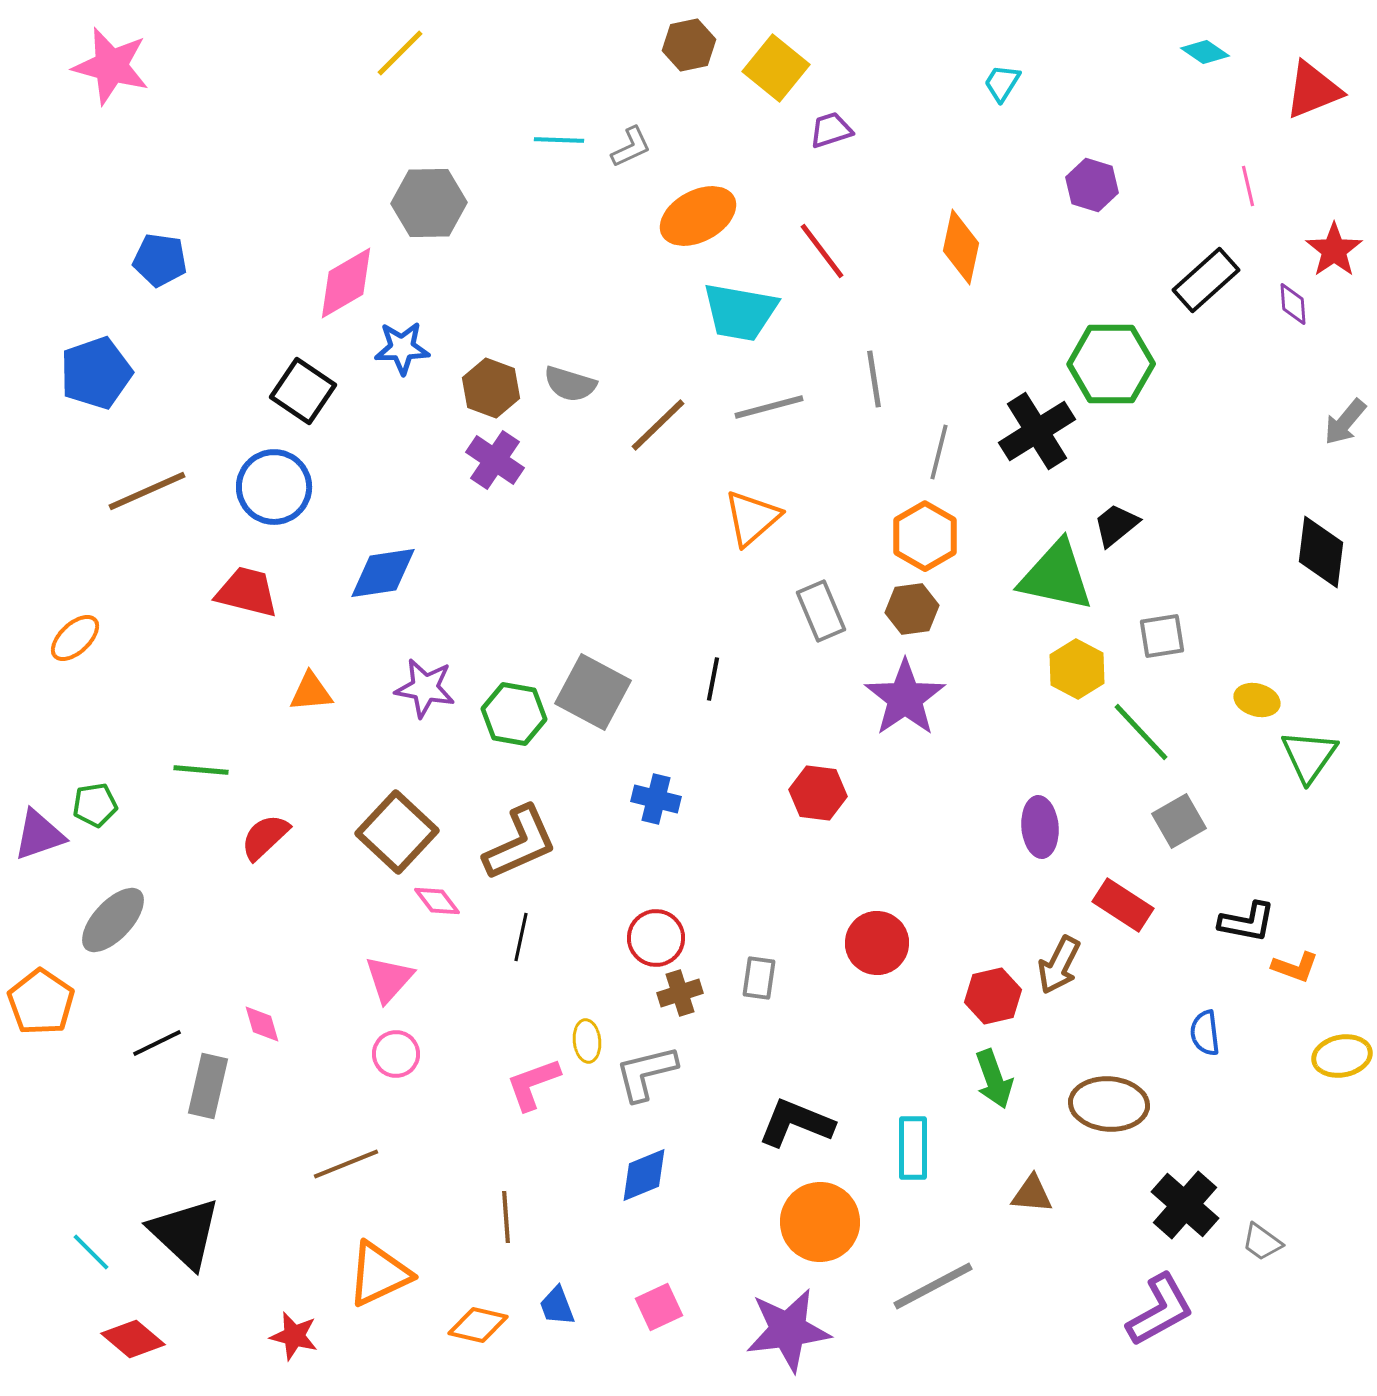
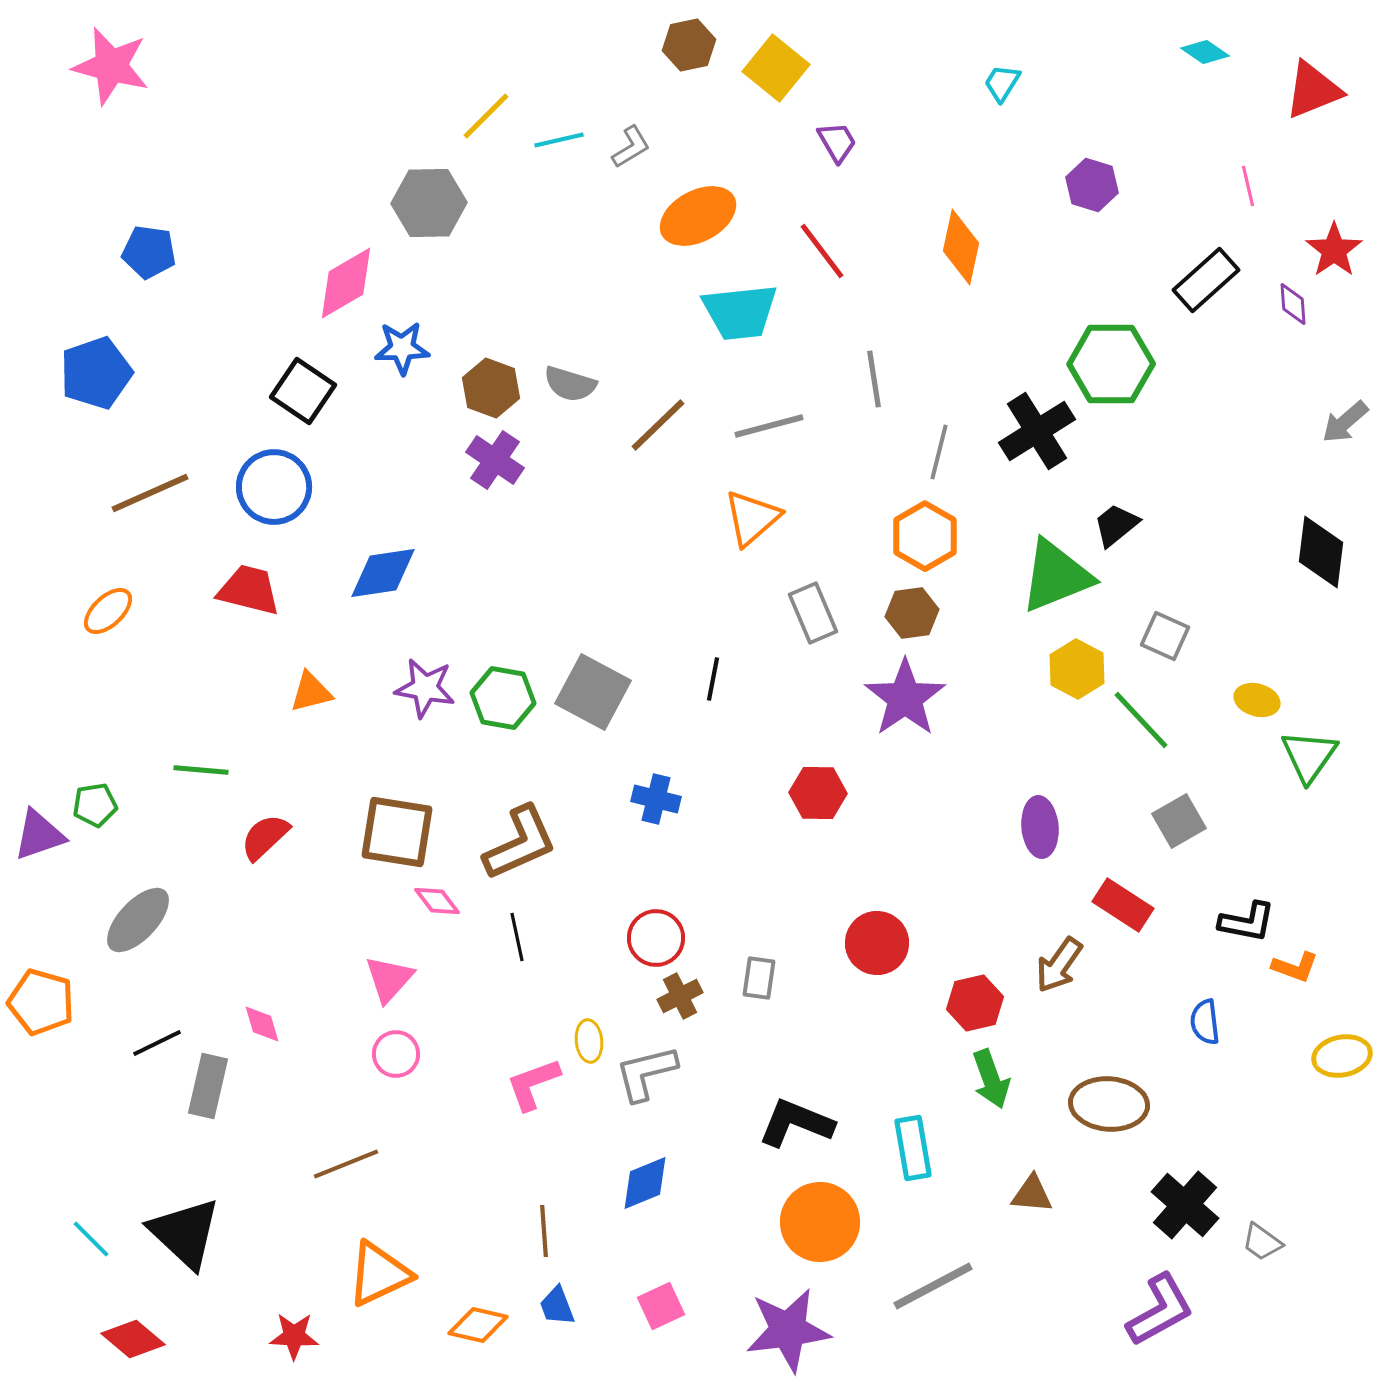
yellow line at (400, 53): moved 86 px right, 63 px down
purple trapezoid at (831, 130): moved 6 px right, 12 px down; rotated 78 degrees clockwise
cyan line at (559, 140): rotated 15 degrees counterclockwise
gray L-shape at (631, 147): rotated 6 degrees counterclockwise
blue pentagon at (160, 260): moved 11 px left, 8 px up
cyan trapezoid at (740, 312): rotated 16 degrees counterclockwise
gray line at (769, 407): moved 19 px down
gray arrow at (1345, 422): rotated 9 degrees clockwise
brown line at (147, 491): moved 3 px right, 2 px down
green triangle at (1056, 576): rotated 34 degrees counterclockwise
red trapezoid at (247, 592): moved 2 px right, 2 px up
brown hexagon at (912, 609): moved 4 px down
gray rectangle at (821, 611): moved 8 px left, 2 px down
gray square at (1162, 636): moved 3 px right; rotated 33 degrees clockwise
orange ellipse at (75, 638): moved 33 px right, 27 px up
orange triangle at (311, 692): rotated 9 degrees counterclockwise
green hexagon at (514, 714): moved 11 px left, 16 px up
green line at (1141, 732): moved 12 px up
red hexagon at (818, 793): rotated 6 degrees counterclockwise
brown square at (397, 832): rotated 34 degrees counterclockwise
gray ellipse at (113, 920): moved 25 px right
black line at (521, 937): moved 4 px left; rotated 24 degrees counterclockwise
brown arrow at (1059, 965): rotated 8 degrees clockwise
brown cross at (680, 993): moved 3 px down; rotated 9 degrees counterclockwise
red hexagon at (993, 996): moved 18 px left, 7 px down
orange pentagon at (41, 1002): rotated 18 degrees counterclockwise
blue semicircle at (1205, 1033): moved 11 px up
yellow ellipse at (587, 1041): moved 2 px right
green arrow at (994, 1079): moved 3 px left
cyan rectangle at (913, 1148): rotated 10 degrees counterclockwise
blue diamond at (644, 1175): moved 1 px right, 8 px down
brown line at (506, 1217): moved 38 px right, 14 px down
cyan line at (91, 1252): moved 13 px up
pink square at (659, 1307): moved 2 px right, 1 px up
red star at (294, 1336): rotated 12 degrees counterclockwise
